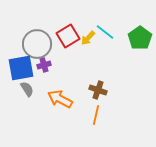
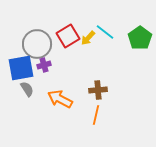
brown cross: rotated 24 degrees counterclockwise
